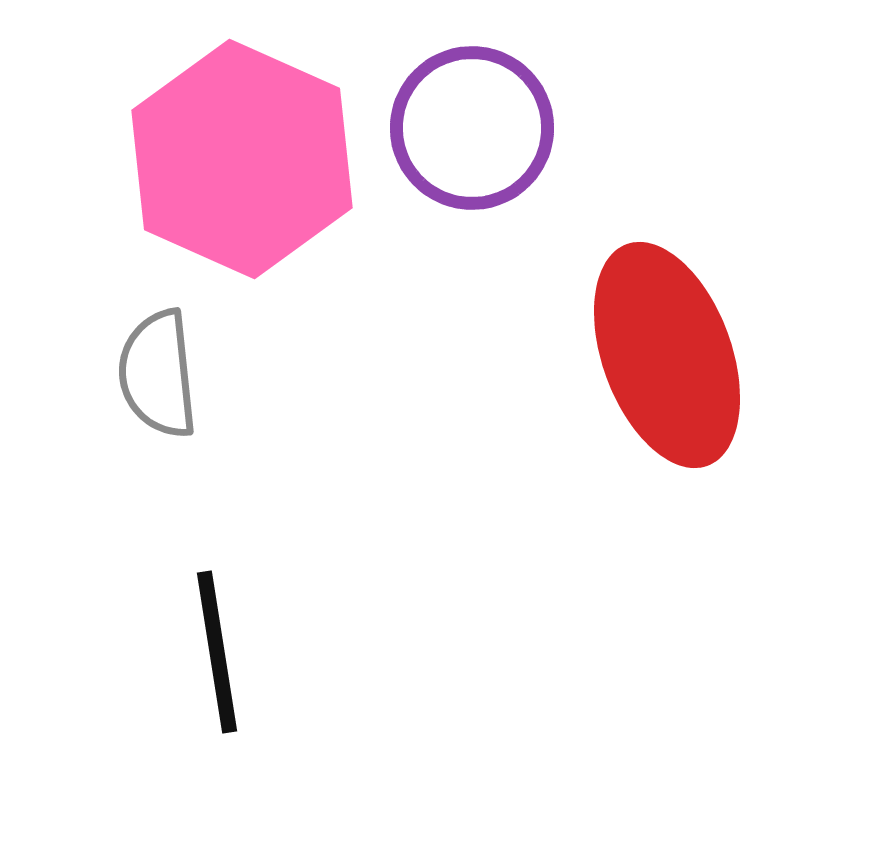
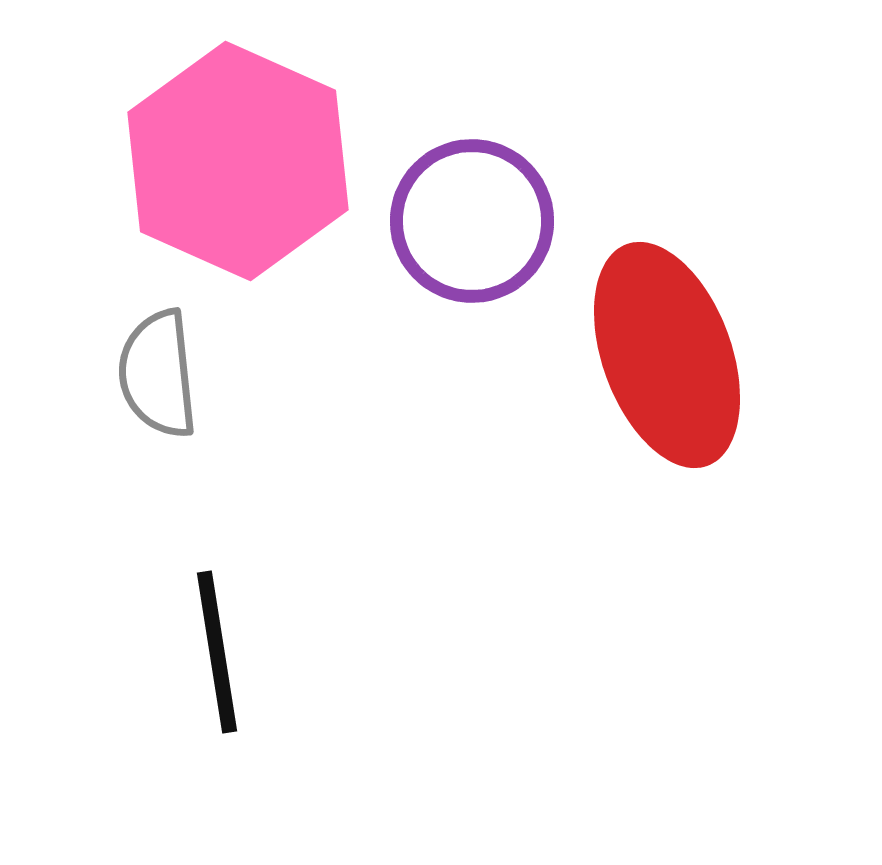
purple circle: moved 93 px down
pink hexagon: moved 4 px left, 2 px down
